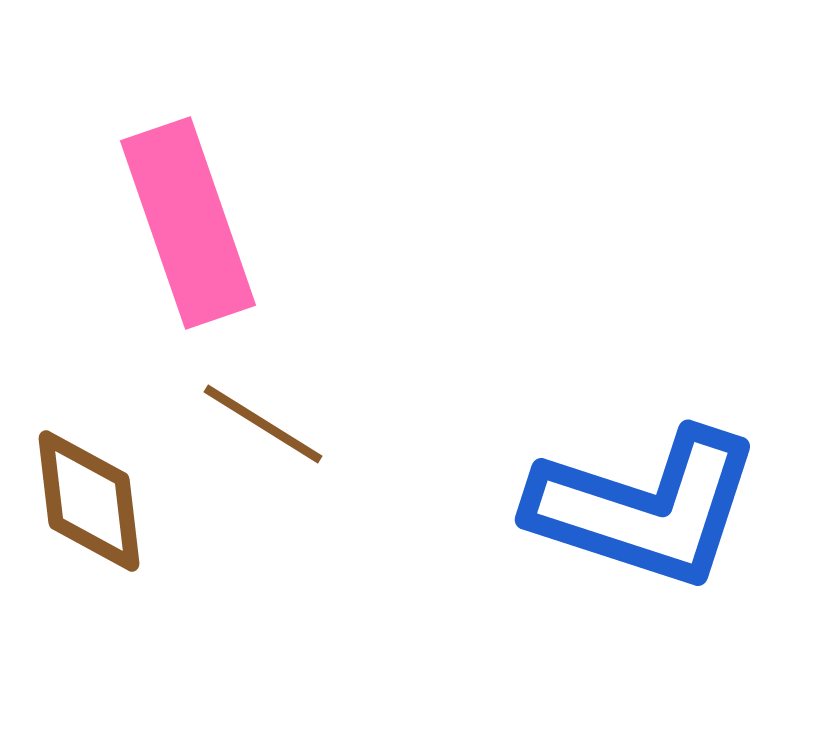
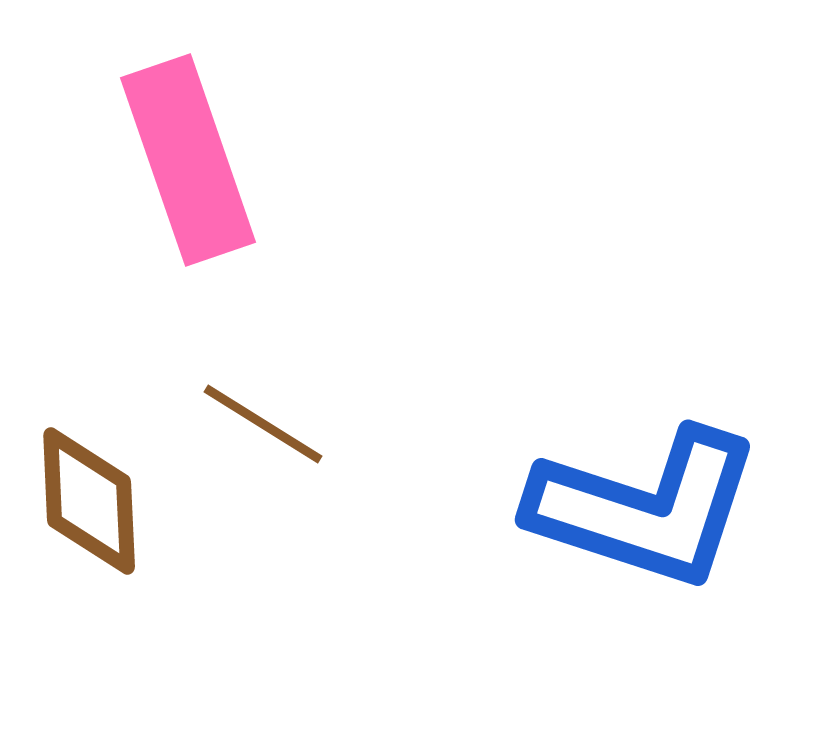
pink rectangle: moved 63 px up
brown diamond: rotated 4 degrees clockwise
